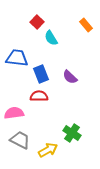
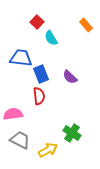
blue trapezoid: moved 4 px right
red semicircle: rotated 84 degrees clockwise
pink semicircle: moved 1 px left, 1 px down
